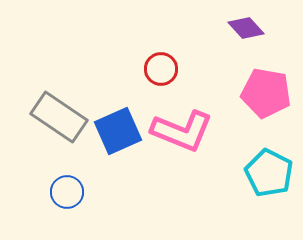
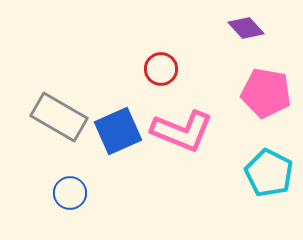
gray rectangle: rotated 4 degrees counterclockwise
blue circle: moved 3 px right, 1 px down
